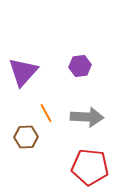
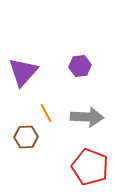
red pentagon: rotated 15 degrees clockwise
